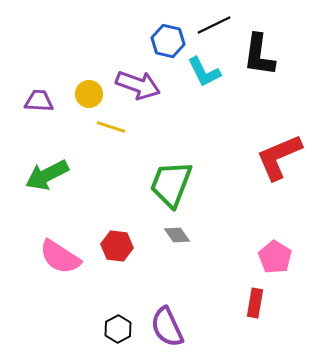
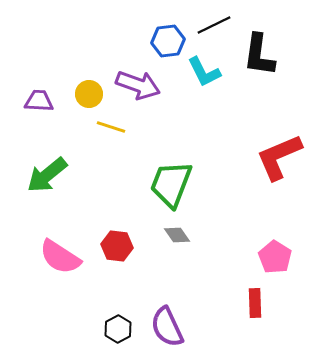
blue hexagon: rotated 20 degrees counterclockwise
green arrow: rotated 12 degrees counterclockwise
red rectangle: rotated 12 degrees counterclockwise
